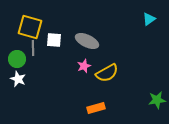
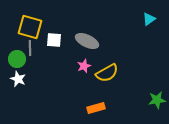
gray line: moved 3 px left
